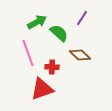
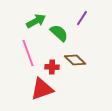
green arrow: moved 1 px left, 1 px up
brown diamond: moved 5 px left, 5 px down
